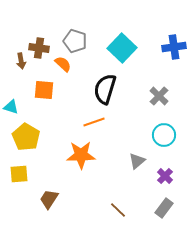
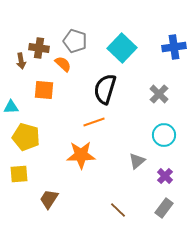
gray cross: moved 2 px up
cyan triangle: rotated 21 degrees counterclockwise
yellow pentagon: rotated 16 degrees counterclockwise
